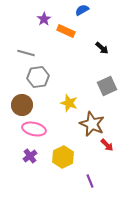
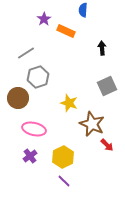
blue semicircle: moved 1 px right; rotated 56 degrees counterclockwise
black arrow: rotated 136 degrees counterclockwise
gray line: rotated 48 degrees counterclockwise
gray hexagon: rotated 10 degrees counterclockwise
brown circle: moved 4 px left, 7 px up
purple line: moved 26 px left; rotated 24 degrees counterclockwise
